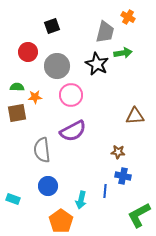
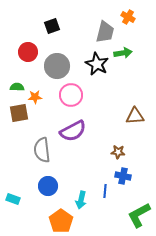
brown square: moved 2 px right
